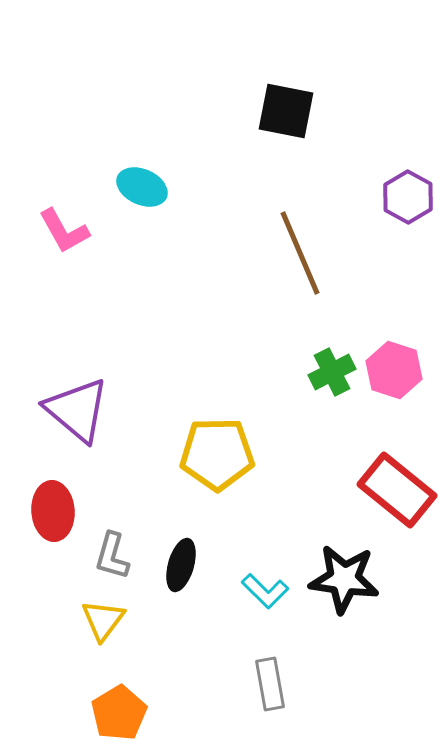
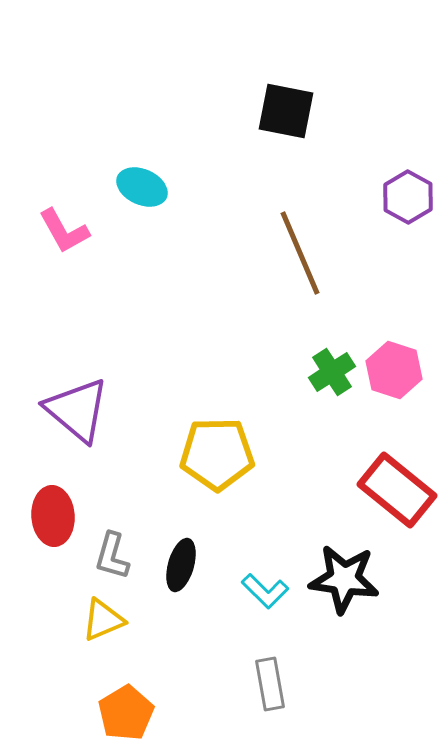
green cross: rotated 6 degrees counterclockwise
red ellipse: moved 5 px down
yellow triangle: rotated 30 degrees clockwise
orange pentagon: moved 7 px right
